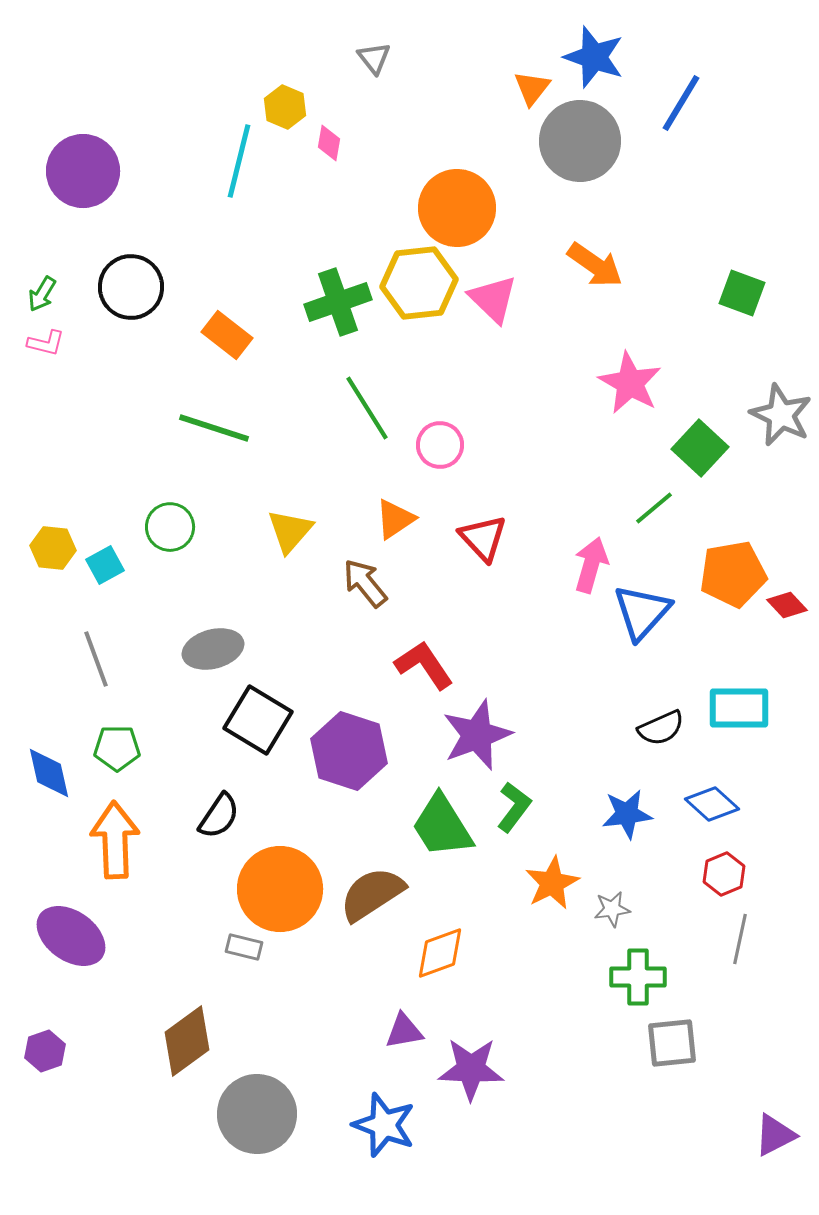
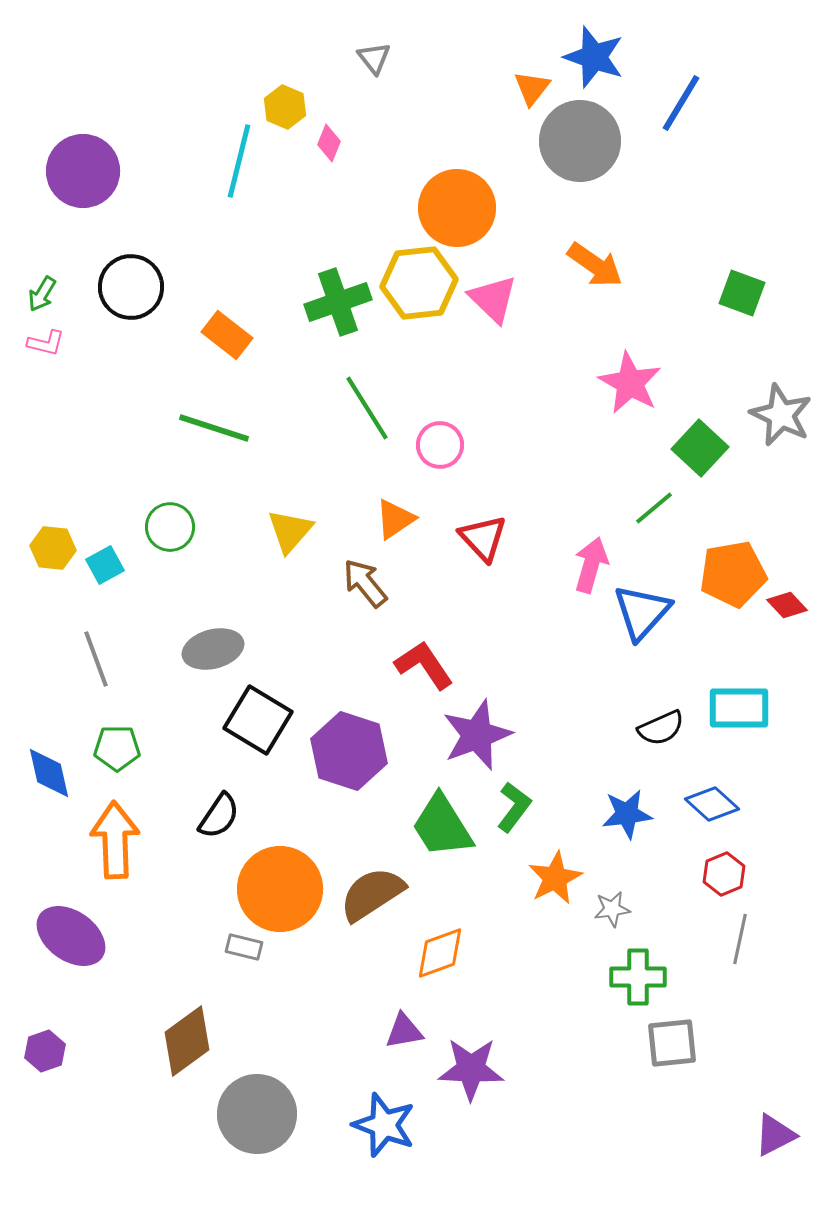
pink diamond at (329, 143): rotated 12 degrees clockwise
orange star at (552, 883): moved 3 px right, 5 px up
